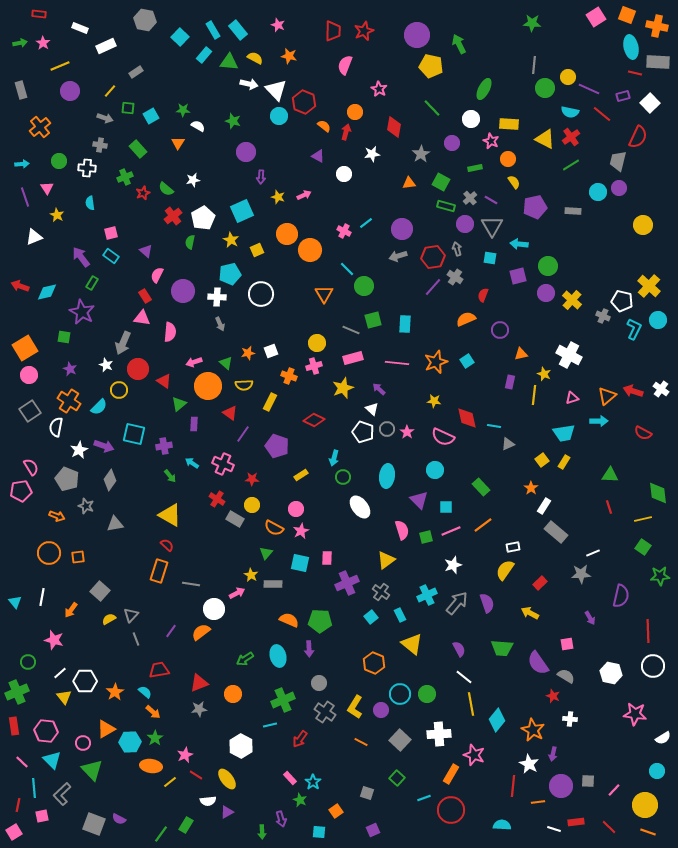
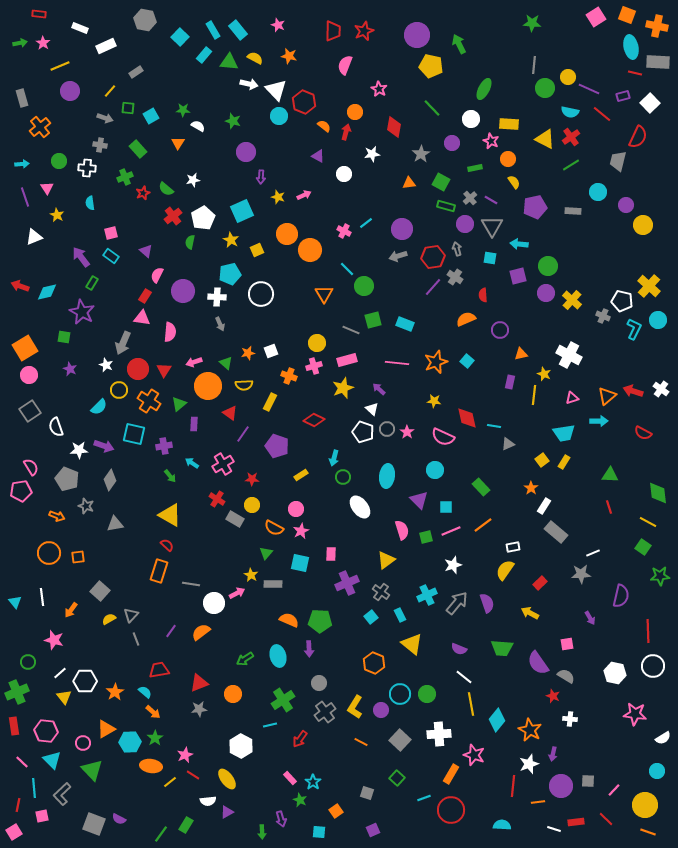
gray rectangle at (21, 90): moved 1 px right, 8 px down
purple circle at (619, 188): moved 7 px right, 17 px down
red semicircle at (483, 295): rotated 24 degrees counterclockwise
red rectangle at (145, 296): rotated 64 degrees clockwise
cyan rectangle at (405, 324): rotated 72 degrees counterclockwise
pink rectangle at (353, 358): moved 6 px left, 2 px down
cyan square at (467, 361): rotated 16 degrees counterclockwise
red triangle at (164, 381): moved 11 px up; rotated 28 degrees clockwise
orange cross at (69, 401): moved 80 px right
white semicircle at (56, 427): rotated 30 degrees counterclockwise
white star at (79, 450): rotated 24 degrees clockwise
pink cross at (223, 464): rotated 35 degrees clockwise
yellow line at (643, 519): moved 5 px right, 3 px down; rotated 42 degrees clockwise
pink rectangle at (327, 558): moved 4 px right, 4 px up
white line at (42, 597): rotated 18 degrees counterclockwise
white circle at (214, 609): moved 6 px up
purple semicircle at (459, 649): rotated 140 degrees clockwise
white hexagon at (611, 673): moved 4 px right
green cross at (283, 700): rotated 10 degrees counterclockwise
gray cross at (325, 712): rotated 20 degrees clockwise
orange star at (533, 730): moved 3 px left
white star at (529, 764): rotated 24 degrees clockwise
red line at (196, 775): moved 3 px left
red line at (609, 827): moved 3 px left, 8 px up
